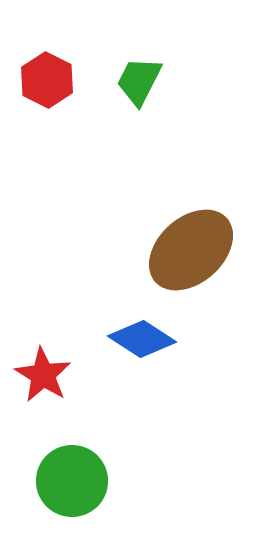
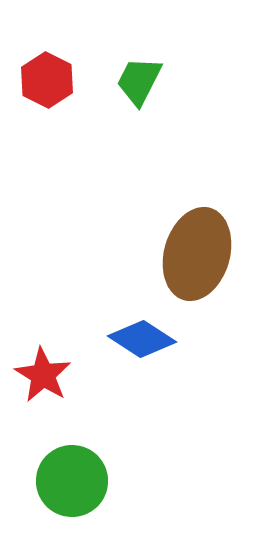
brown ellipse: moved 6 px right, 4 px down; rotated 32 degrees counterclockwise
